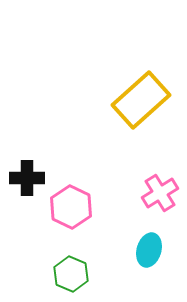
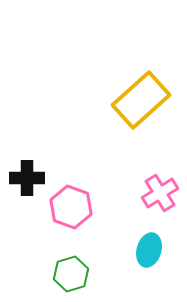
pink hexagon: rotated 6 degrees counterclockwise
green hexagon: rotated 20 degrees clockwise
